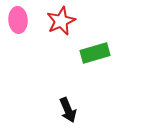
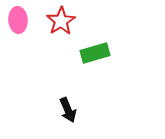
red star: rotated 8 degrees counterclockwise
